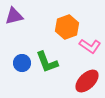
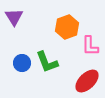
purple triangle: moved 1 px down; rotated 48 degrees counterclockwise
pink L-shape: rotated 55 degrees clockwise
